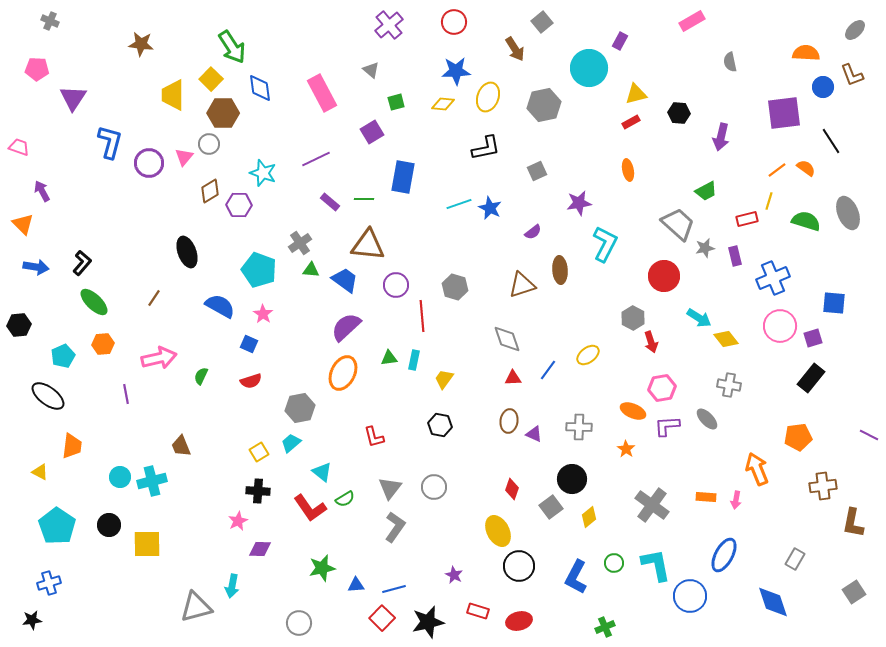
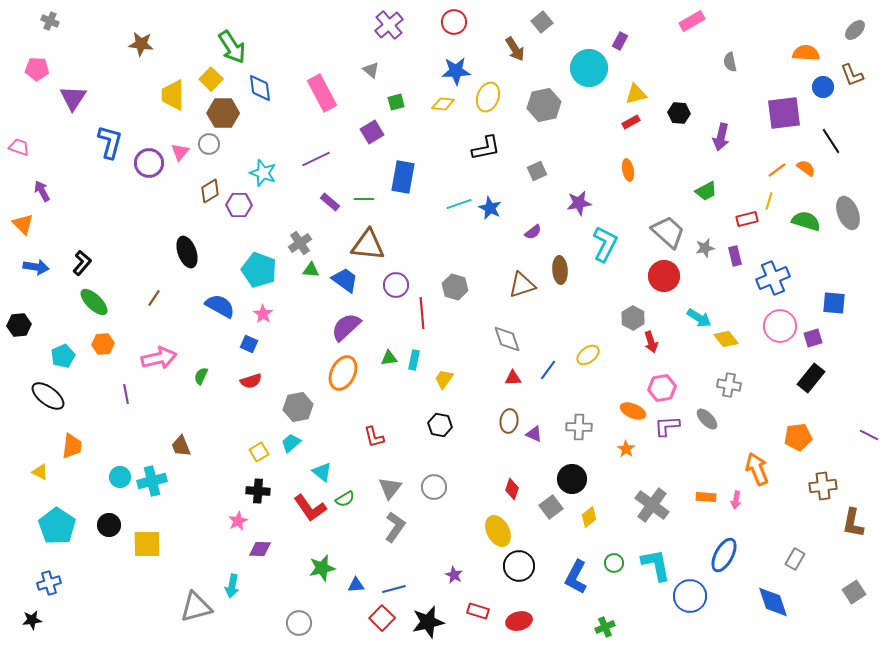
pink triangle at (184, 157): moved 4 px left, 5 px up
gray trapezoid at (678, 224): moved 10 px left, 8 px down
red line at (422, 316): moved 3 px up
gray hexagon at (300, 408): moved 2 px left, 1 px up
